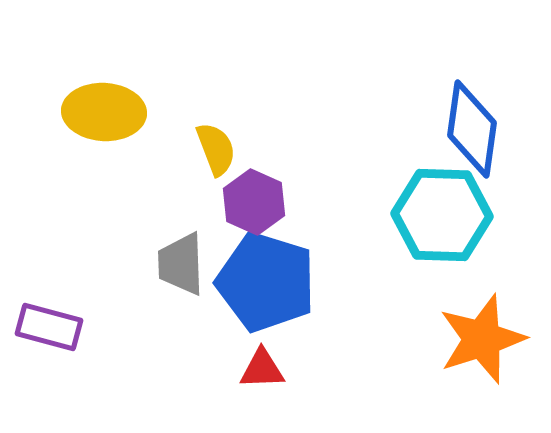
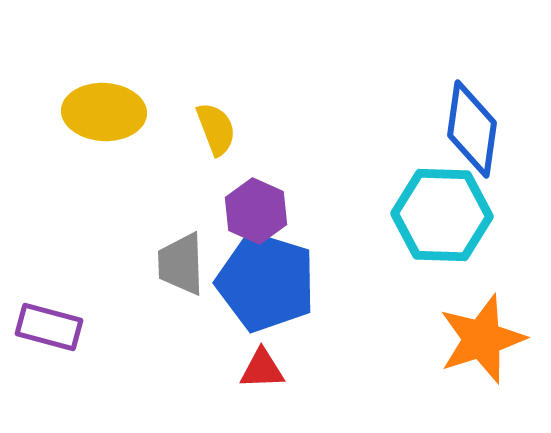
yellow semicircle: moved 20 px up
purple hexagon: moved 2 px right, 9 px down
